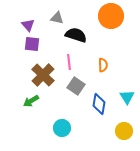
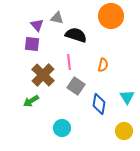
purple triangle: moved 9 px right
orange semicircle: rotated 16 degrees clockwise
